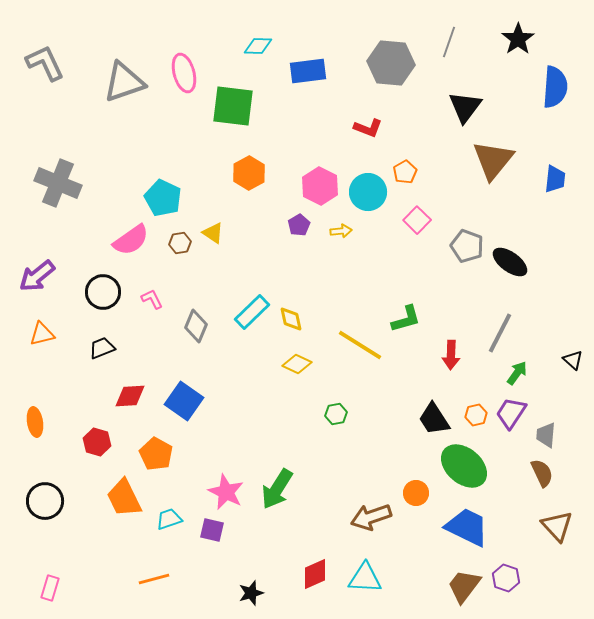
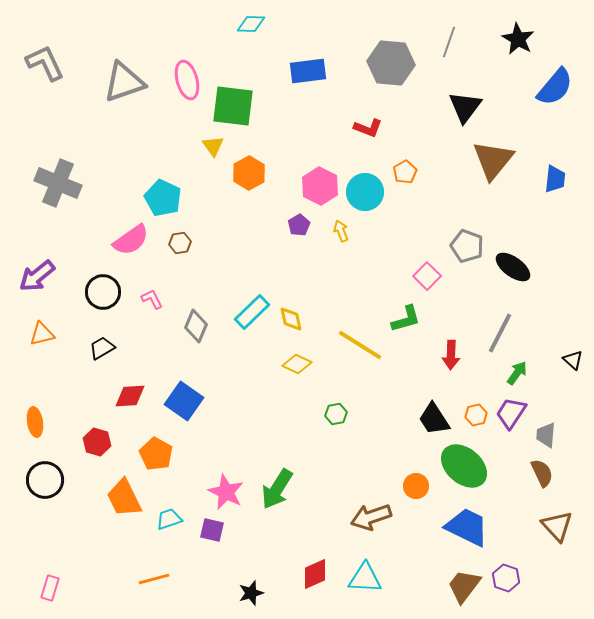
black star at (518, 39): rotated 8 degrees counterclockwise
cyan diamond at (258, 46): moved 7 px left, 22 px up
pink ellipse at (184, 73): moved 3 px right, 7 px down
blue semicircle at (555, 87): rotated 36 degrees clockwise
cyan circle at (368, 192): moved 3 px left
pink square at (417, 220): moved 10 px right, 56 px down
yellow arrow at (341, 231): rotated 105 degrees counterclockwise
yellow triangle at (213, 233): moved 87 px up; rotated 20 degrees clockwise
black ellipse at (510, 262): moved 3 px right, 5 px down
black trapezoid at (102, 348): rotated 8 degrees counterclockwise
orange circle at (416, 493): moved 7 px up
black circle at (45, 501): moved 21 px up
